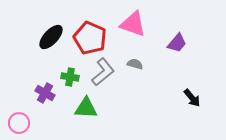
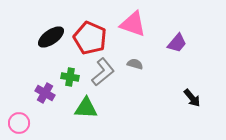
black ellipse: rotated 12 degrees clockwise
